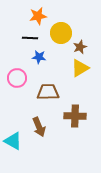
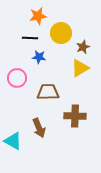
brown star: moved 3 px right
brown arrow: moved 1 px down
